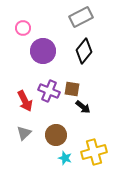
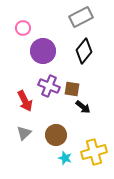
purple cross: moved 5 px up
